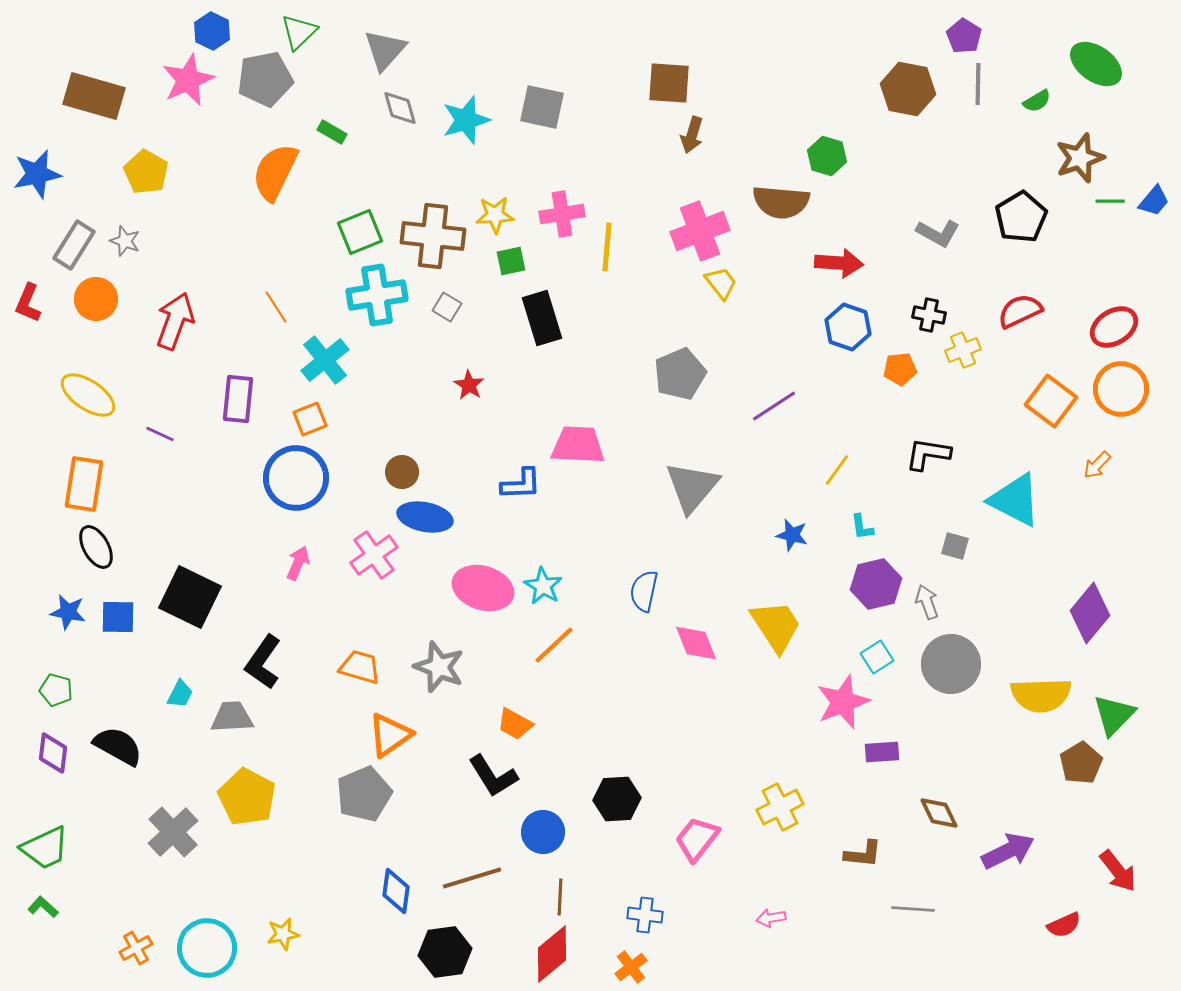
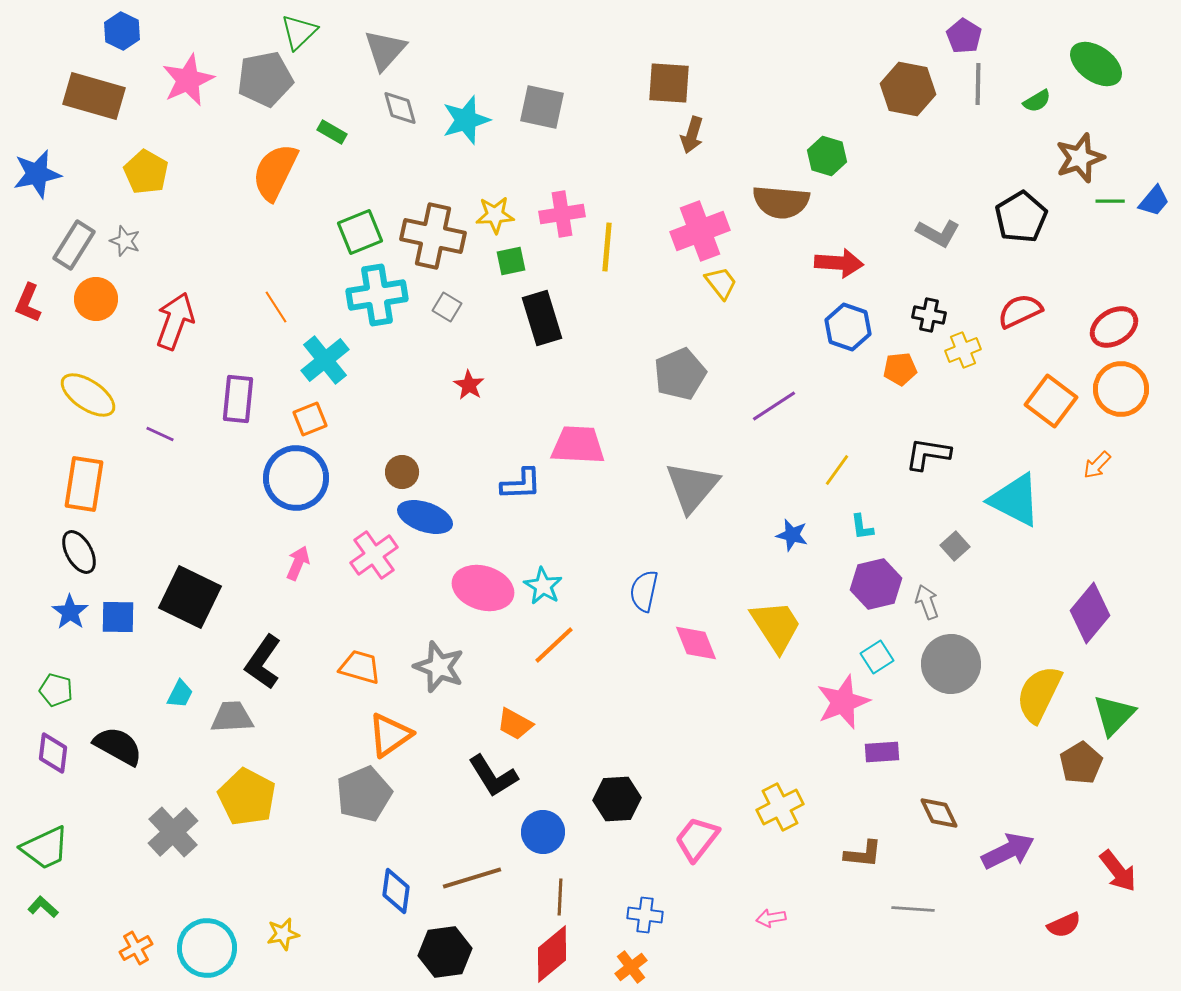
blue hexagon at (212, 31): moved 90 px left
brown cross at (433, 236): rotated 6 degrees clockwise
blue ellipse at (425, 517): rotated 8 degrees clockwise
gray square at (955, 546): rotated 32 degrees clockwise
black ellipse at (96, 547): moved 17 px left, 5 px down
blue star at (68, 612): moved 2 px right; rotated 24 degrees clockwise
yellow semicircle at (1041, 695): moved 2 px left, 1 px up; rotated 118 degrees clockwise
